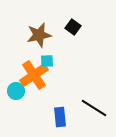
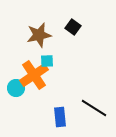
cyan circle: moved 3 px up
